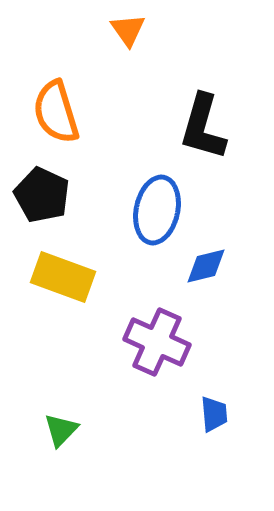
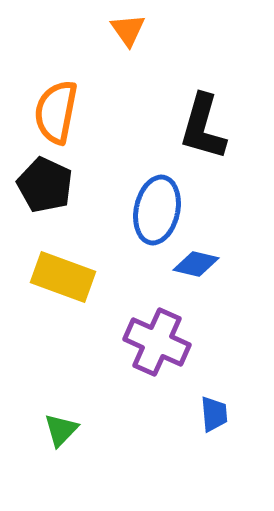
orange semicircle: rotated 28 degrees clockwise
black pentagon: moved 3 px right, 10 px up
blue diamond: moved 10 px left, 2 px up; rotated 27 degrees clockwise
